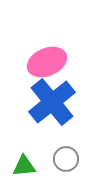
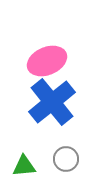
pink ellipse: moved 1 px up
